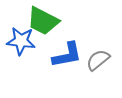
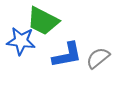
gray semicircle: moved 2 px up
